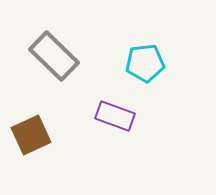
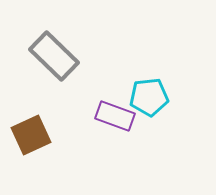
cyan pentagon: moved 4 px right, 34 px down
